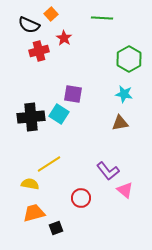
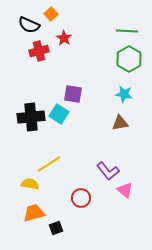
green line: moved 25 px right, 13 px down
